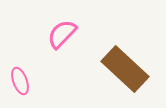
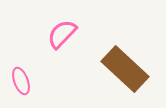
pink ellipse: moved 1 px right
